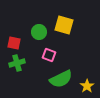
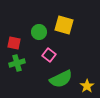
pink square: rotated 16 degrees clockwise
